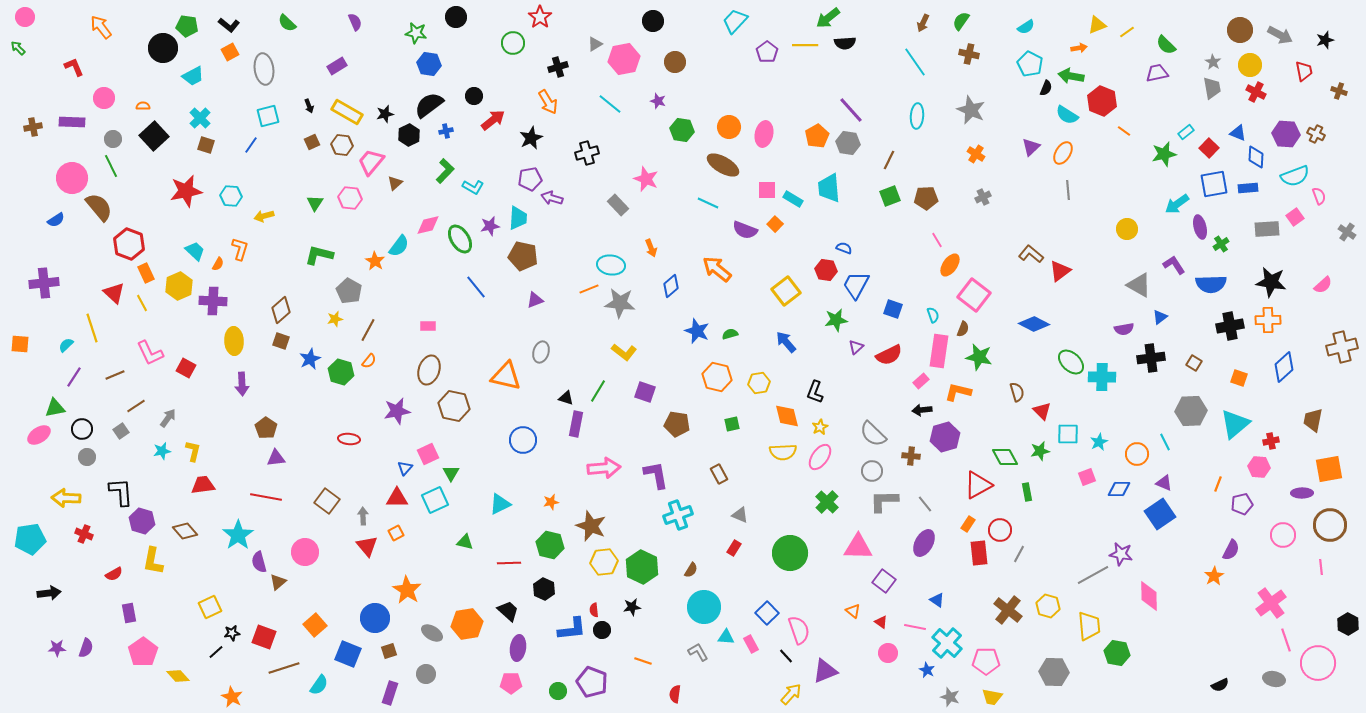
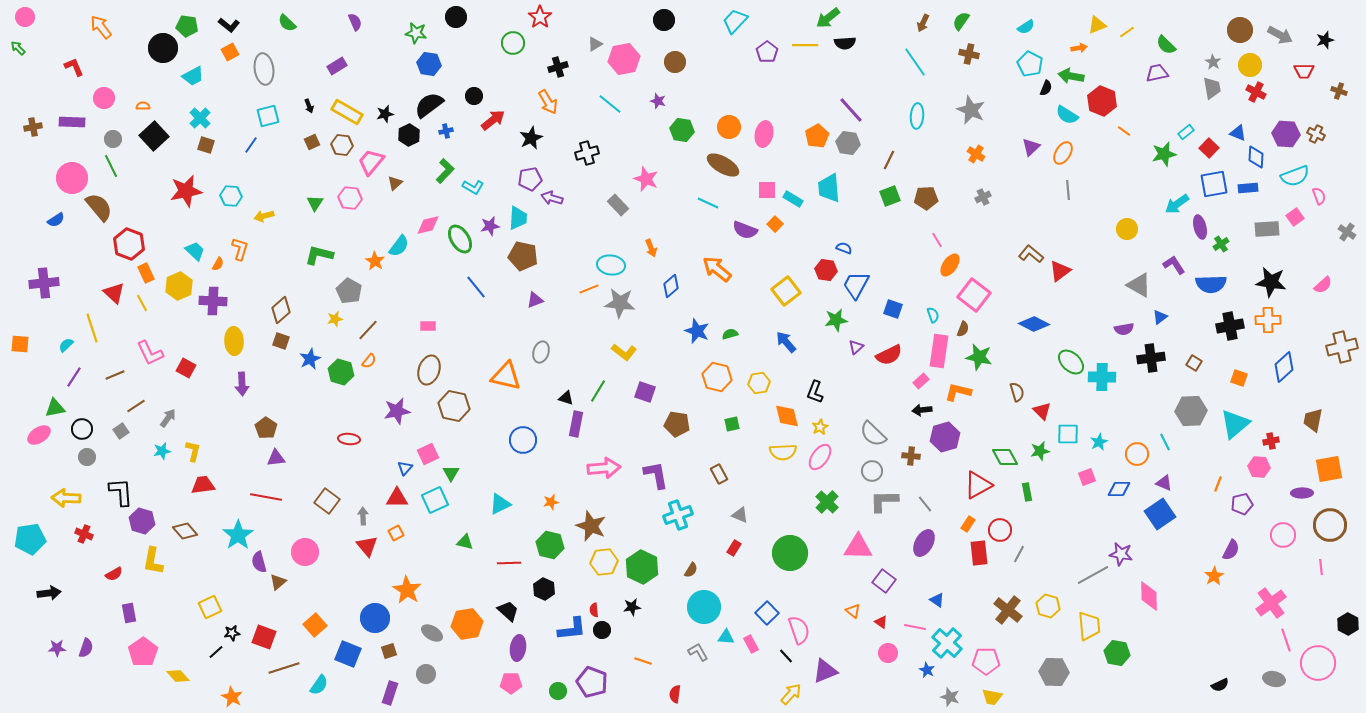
black circle at (653, 21): moved 11 px right, 1 px up
red trapezoid at (1304, 71): rotated 100 degrees clockwise
brown line at (368, 330): rotated 15 degrees clockwise
